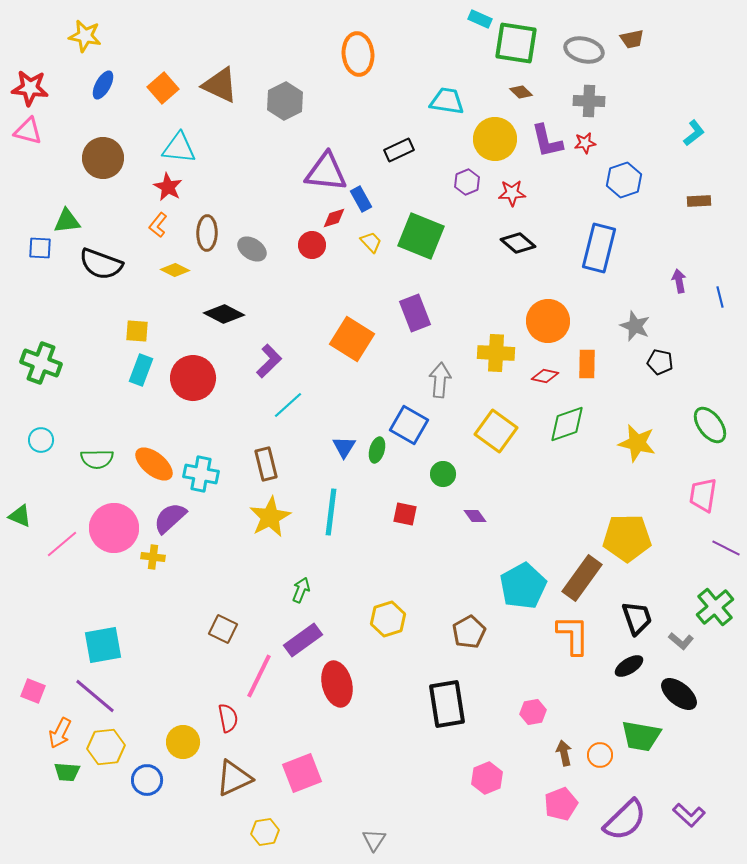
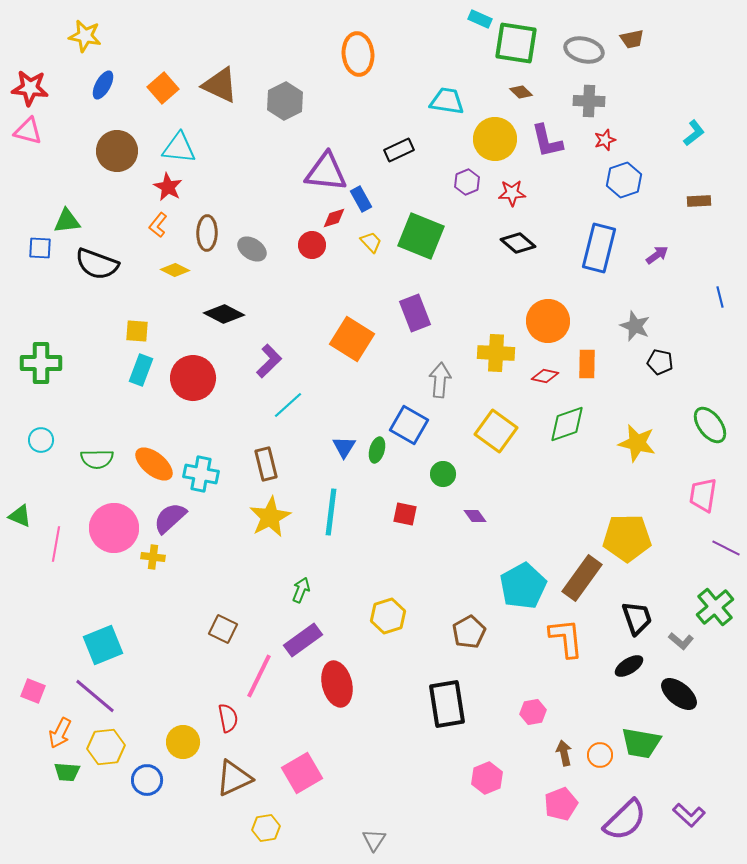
red star at (585, 143): moved 20 px right, 3 px up; rotated 10 degrees counterclockwise
brown circle at (103, 158): moved 14 px right, 7 px up
black semicircle at (101, 264): moved 4 px left
purple arrow at (679, 281): moved 22 px left, 26 px up; rotated 65 degrees clockwise
green cross at (41, 363): rotated 21 degrees counterclockwise
pink line at (62, 544): moved 6 px left; rotated 40 degrees counterclockwise
yellow hexagon at (388, 619): moved 3 px up
orange L-shape at (573, 635): moved 7 px left, 3 px down; rotated 6 degrees counterclockwise
cyan square at (103, 645): rotated 12 degrees counterclockwise
green trapezoid at (641, 736): moved 7 px down
pink square at (302, 773): rotated 9 degrees counterclockwise
yellow hexagon at (265, 832): moved 1 px right, 4 px up
